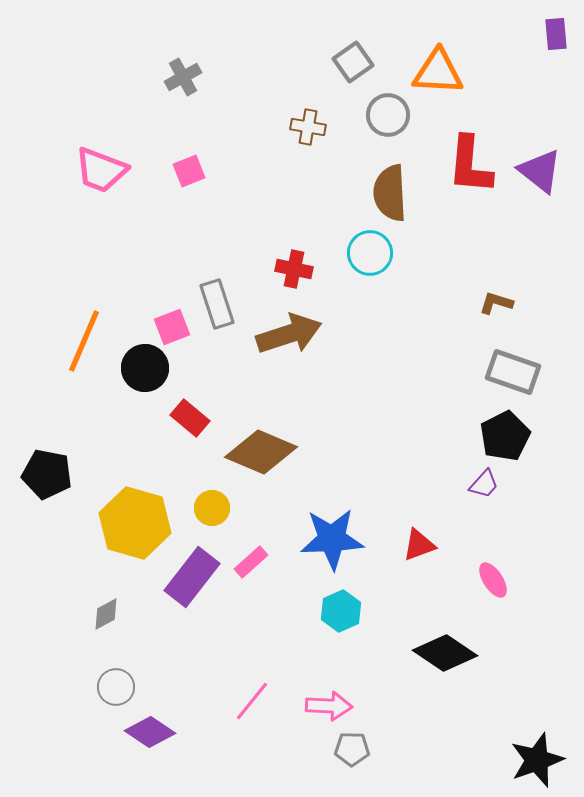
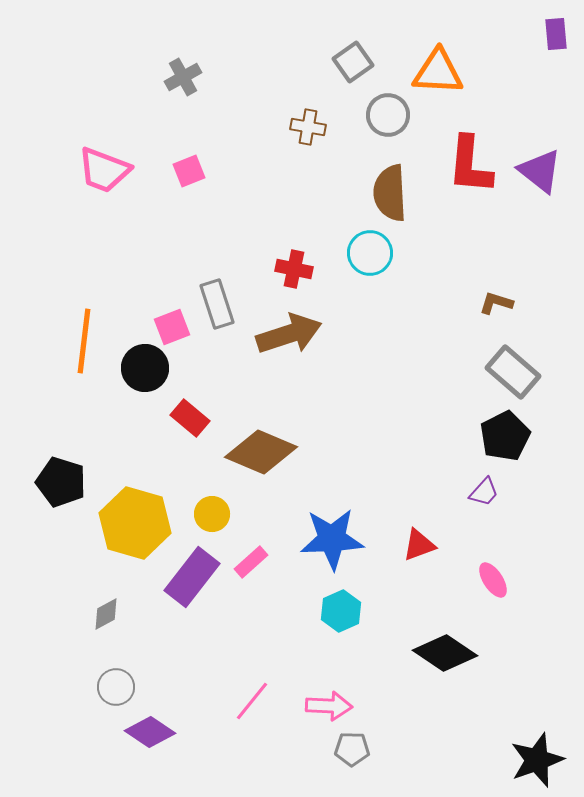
pink trapezoid at (101, 170): moved 3 px right
orange line at (84, 341): rotated 16 degrees counterclockwise
gray rectangle at (513, 372): rotated 22 degrees clockwise
black pentagon at (47, 474): moved 14 px right, 8 px down; rotated 6 degrees clockwise
purple trapezoid at (484, 484): moved 8 px down
yellow circle at (212, 508): moved 6 px down
